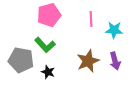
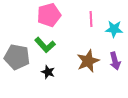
cyan star: moved 1 px up
gray pentagon: moved 4 px left, 3 px up
